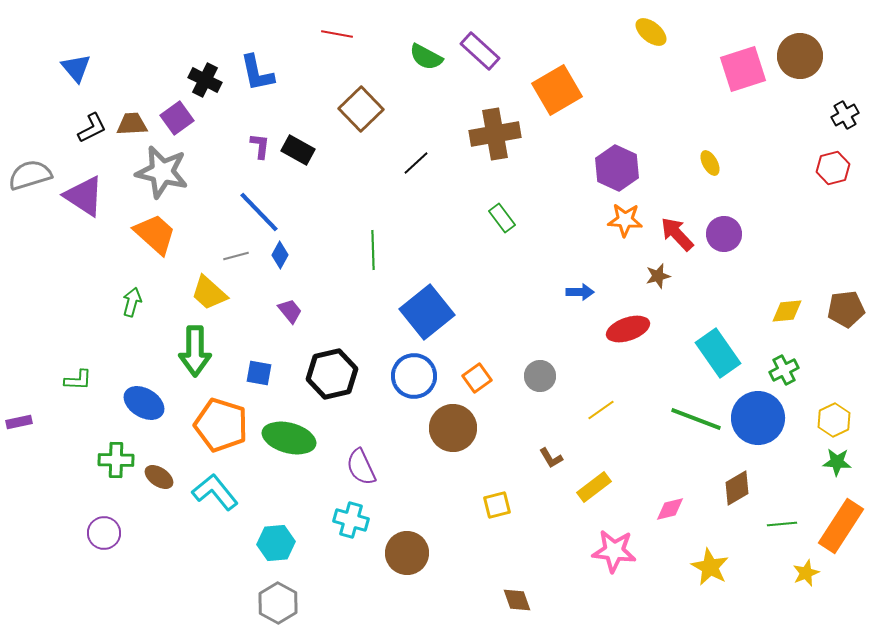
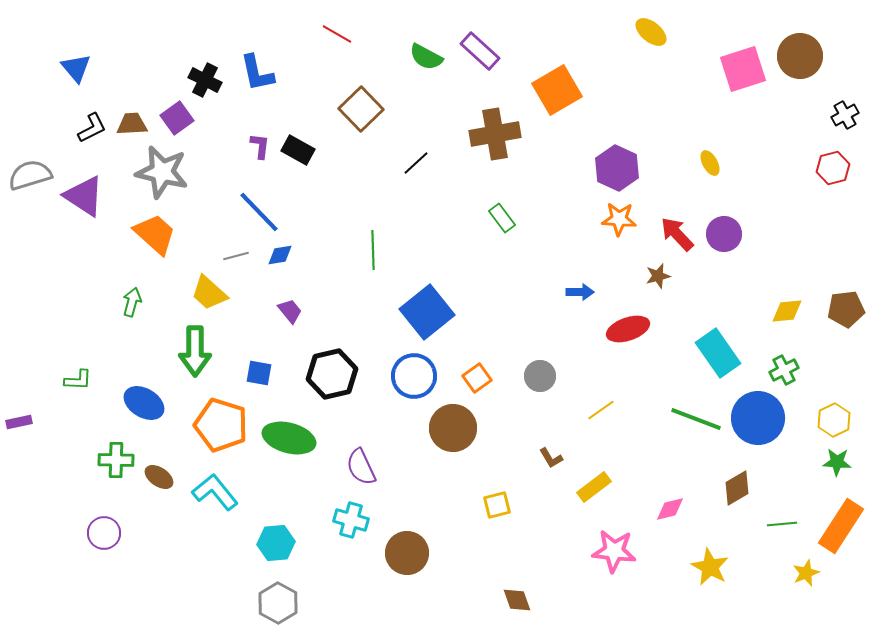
red line at (337, 34): rotated 20 degrees clockwise
orange star at (625, 220): moved 6 px left, 1 px up
blue diamond at (280, 255): rotated 52 degrees clockwise
